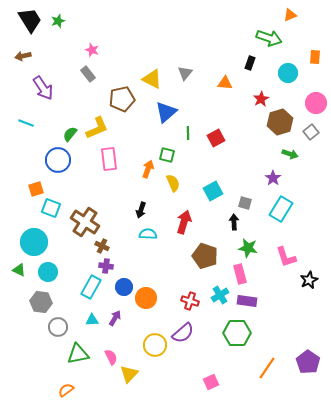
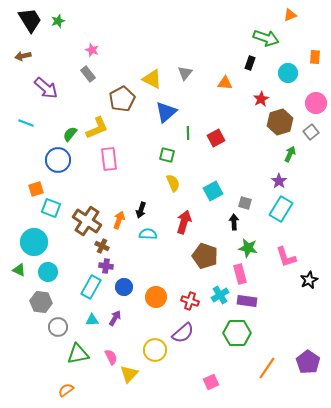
green arrow at (269, 38): moved 3 px left
purple arrow at (43, 88): moved 3 px right; rotated 15 degrees counterclockwise
brown pentagon at (122, 99): rotated 15 degrees counterclockwise
green arrow at (290, 154): rotated 84 degrees counterclockwise
orange arrow at (148, 169): moved 29 px left, 51 px down
purple star at (273, 178): moved 6 px right, 3 px down
brown cross at (85, 222): moved 2 px right, 1 px up
orange circle at (146, 298): moved 10 px right, 1 px up
yellow circle at (155, 345): moved 5 px down
